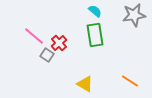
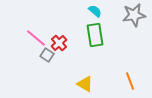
pink line: moved 2 px right, 2 px down
orange line: rotated 36 degrees clockwise
